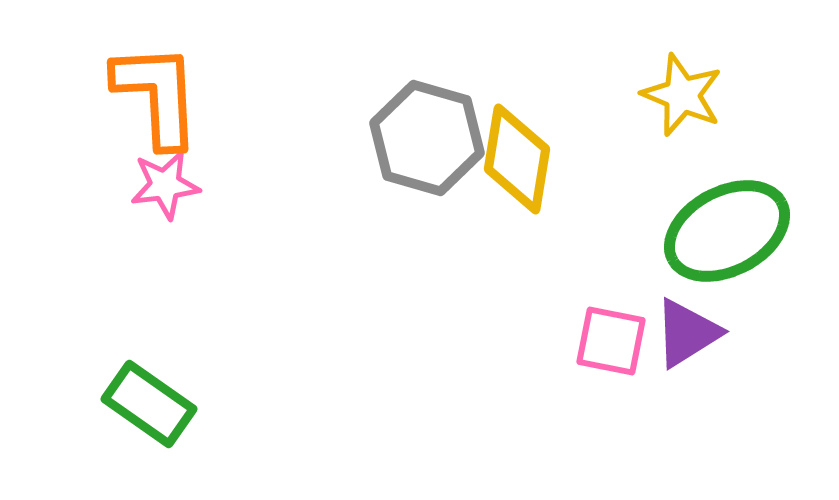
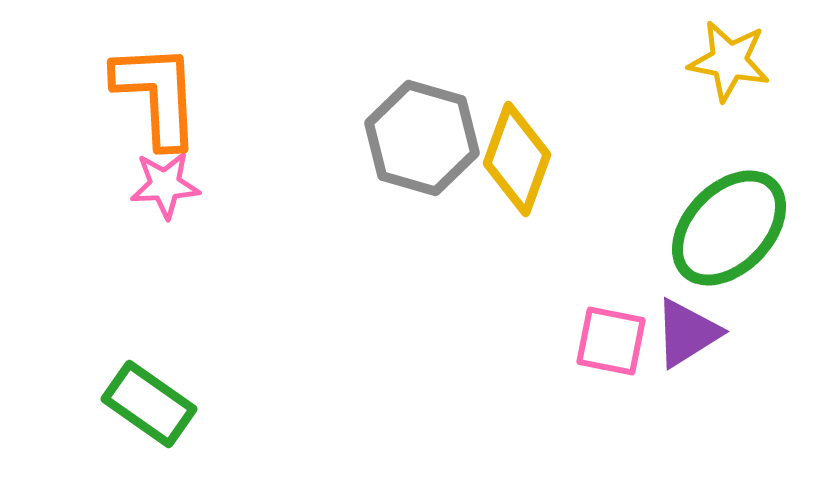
yellow star: moved 47 px right, 34 px up; rotated 12 degrees counterclockwise
gray hexagon: moved 5 px left
yellow diamond: rotated 11 degrees clockwise
pink star: rotated 4 degrees clockwise
green ellipse: moved 2 px right, 3 px up; rotated 18 degrees counterclockwise
